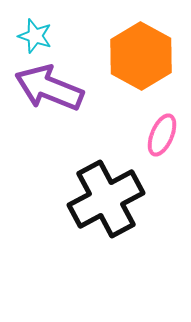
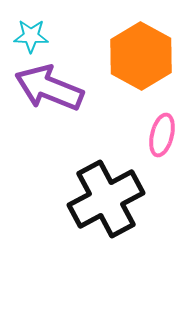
cyan star: moved 4 px left; rotated 16 degrees counterclockwise
pink ellipse: rotated 9 degrees counterclockwise
